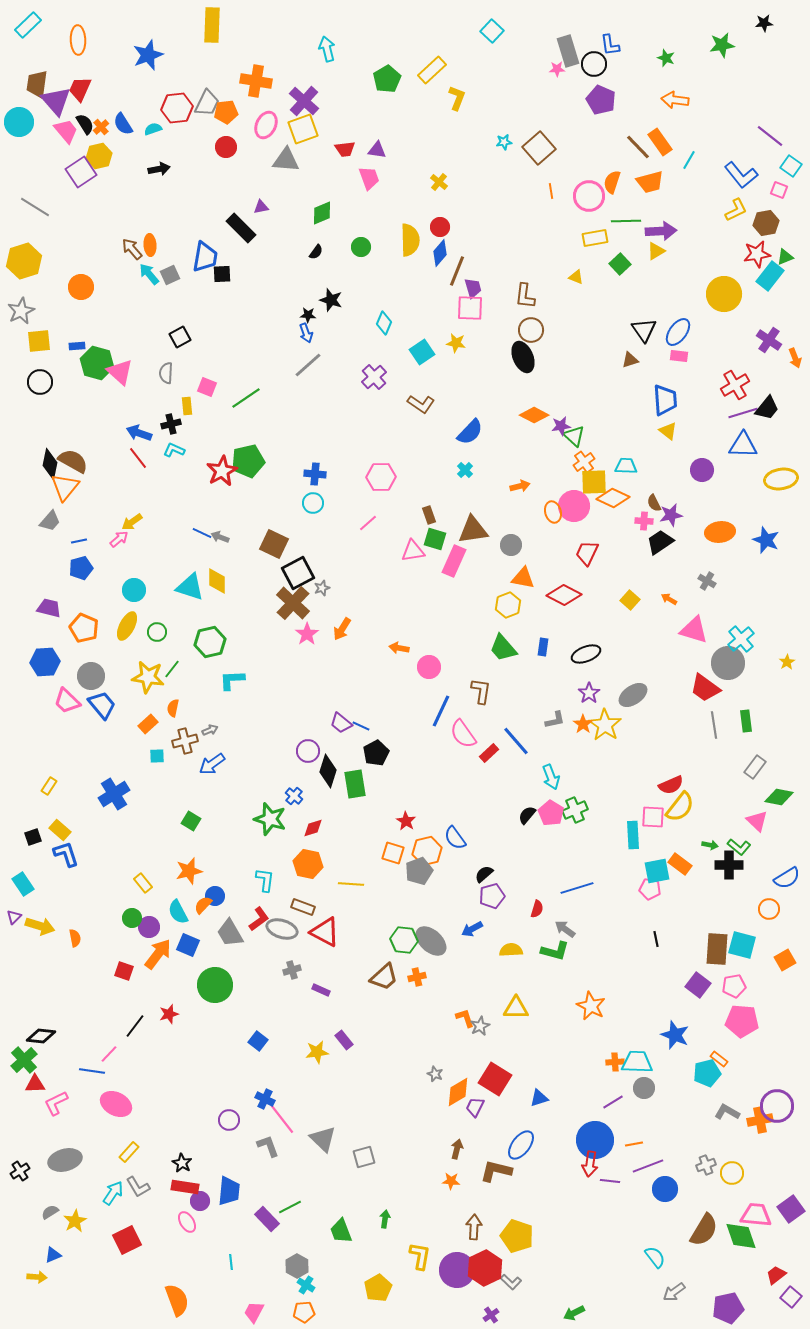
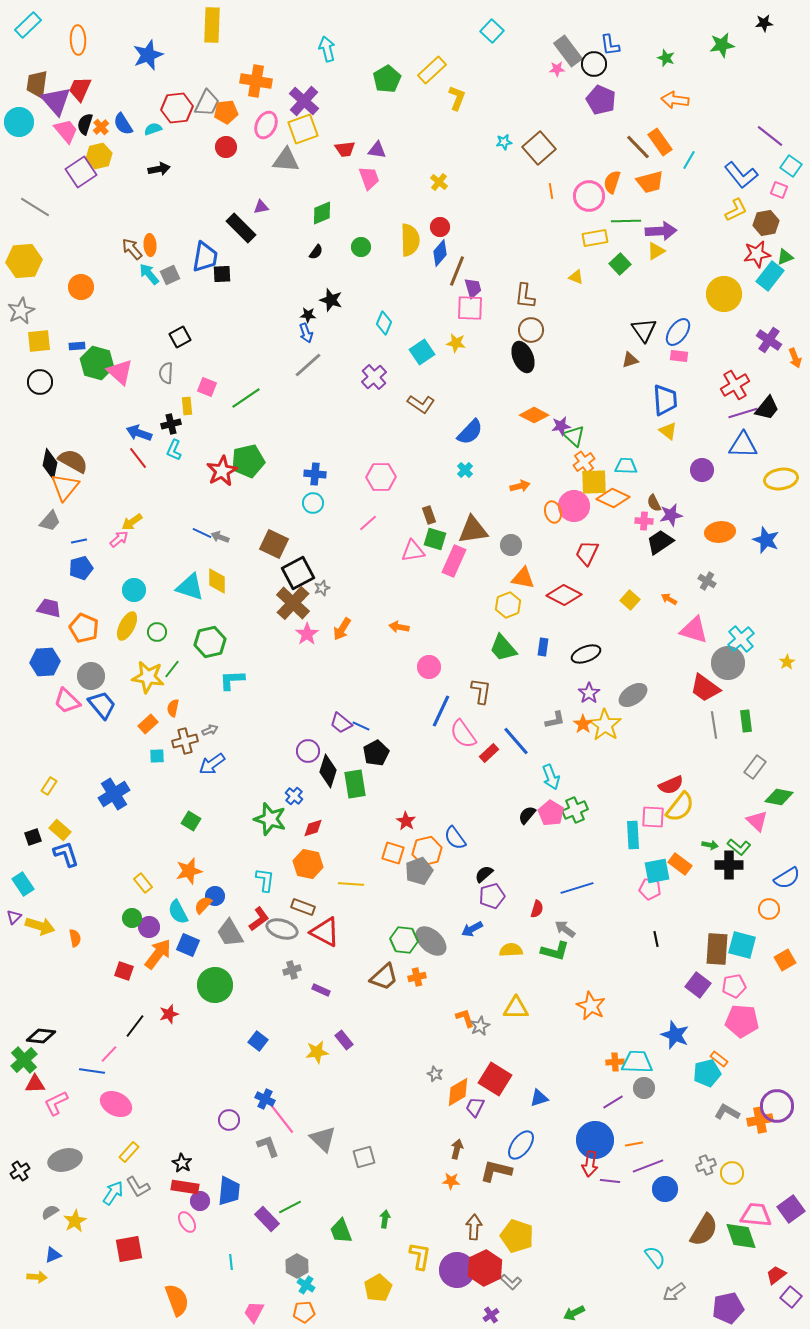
gray rectangle at (568, 51): rotated 20 degrees counterclockwise
black semicircle at (85, 124): rotated 130 degrees counterclockwise
yellow hexagon at (24, 261): rotated 12 degrees clockwise
cyan L-shape at (174, 450): rotated 90 degrees counterclockwise
orange arrow at (399, 648): moved 21 px up
red square at (127, 1240): moved 2 px right, 9 px down; rotated 16 degrees clockwise
